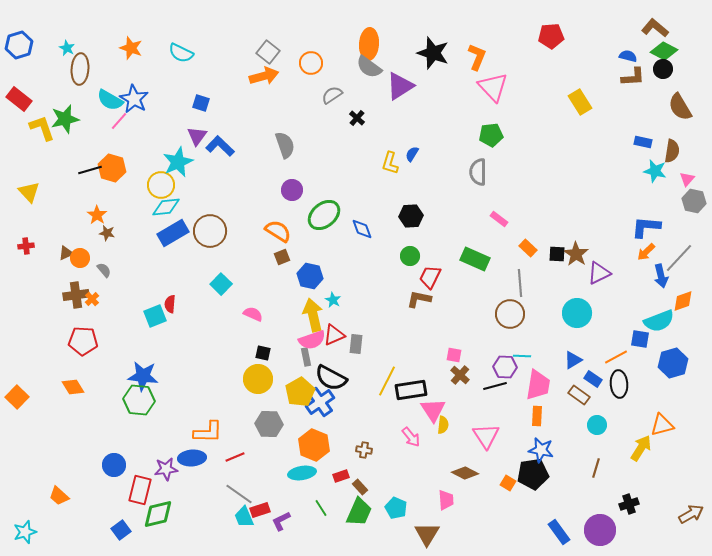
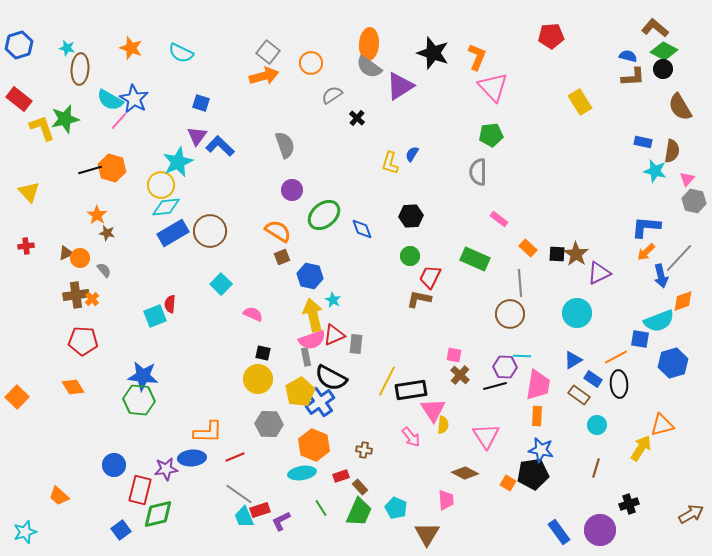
cyan star at (67, 48): rotated 14 degrees counterclockwise
